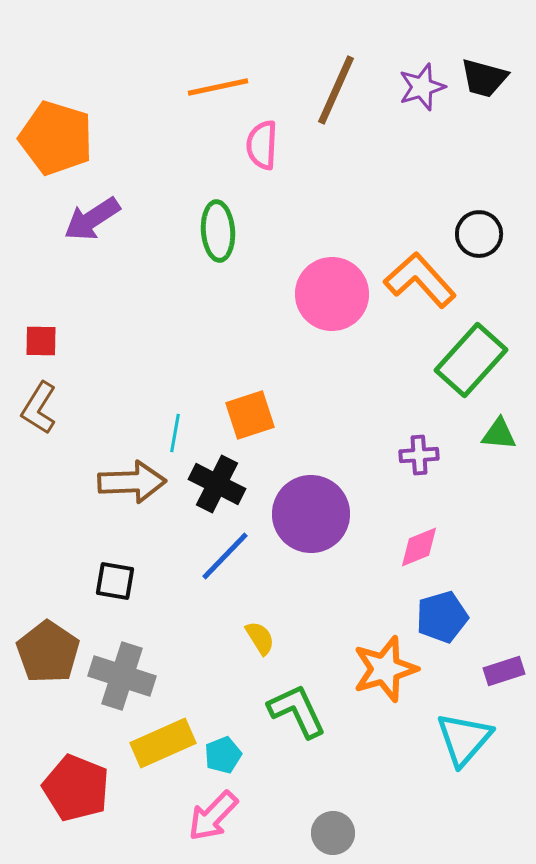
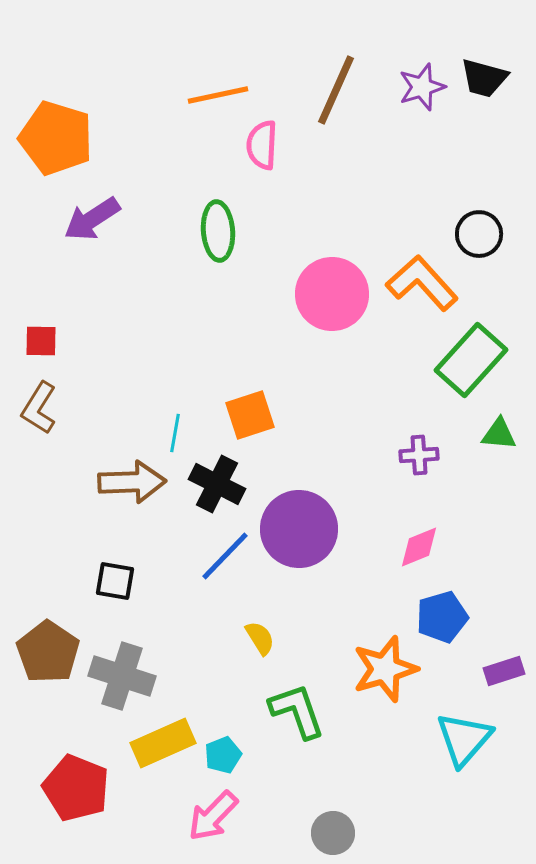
orange line: moved 8 px down
orange L-shape: moved 2 px right, 3 px down
purple circle: moved 12 px left, 15 px down
green L-shape: rotated 6 degrees clockwise
